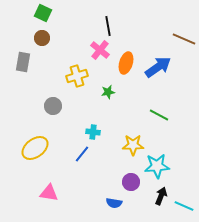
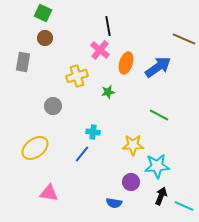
brown circle: moved 3 px right
